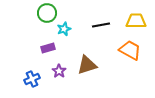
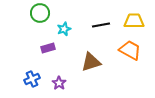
green circle: moved 7 px left
yellow trapezoid: moved 2 px left
brown triangle: moved 4 px right, 3 px up
purple star: moved 12 px down
